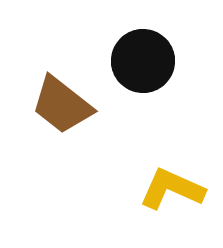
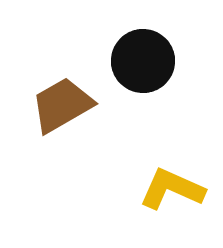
brown trapezoid: rotated 112 degrees clockwise
